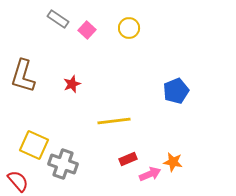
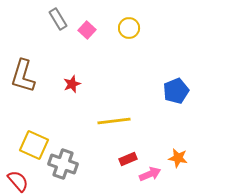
gray rectangle: rotated 25 degrees clockwise
orange star: moved 5 px right, 4 px up
